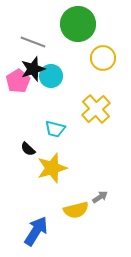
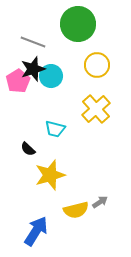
yellow circle: moved 6 px left, 7 px down
yellow star: moved 2 px left, 7 px down
gray arrow: moved 5 px down
